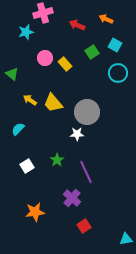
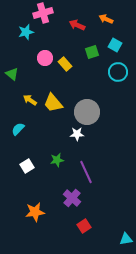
green square: rotated 16 degrees clockwise
cyan circle: moved 1 px up
green star: rotated 24 degrees clockwise
